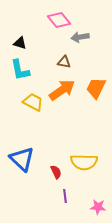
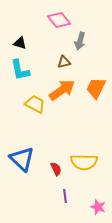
gray arrow: moved 4 px down; rotated 66 degrees counterclockwise
brown triangle: rotated 24 degrees counterclockwise
yellow trapezoid: moved 2 px right, 2 px down
red semicircle: moved 3 px up
pink star: rotated 14 degrees clockwise
